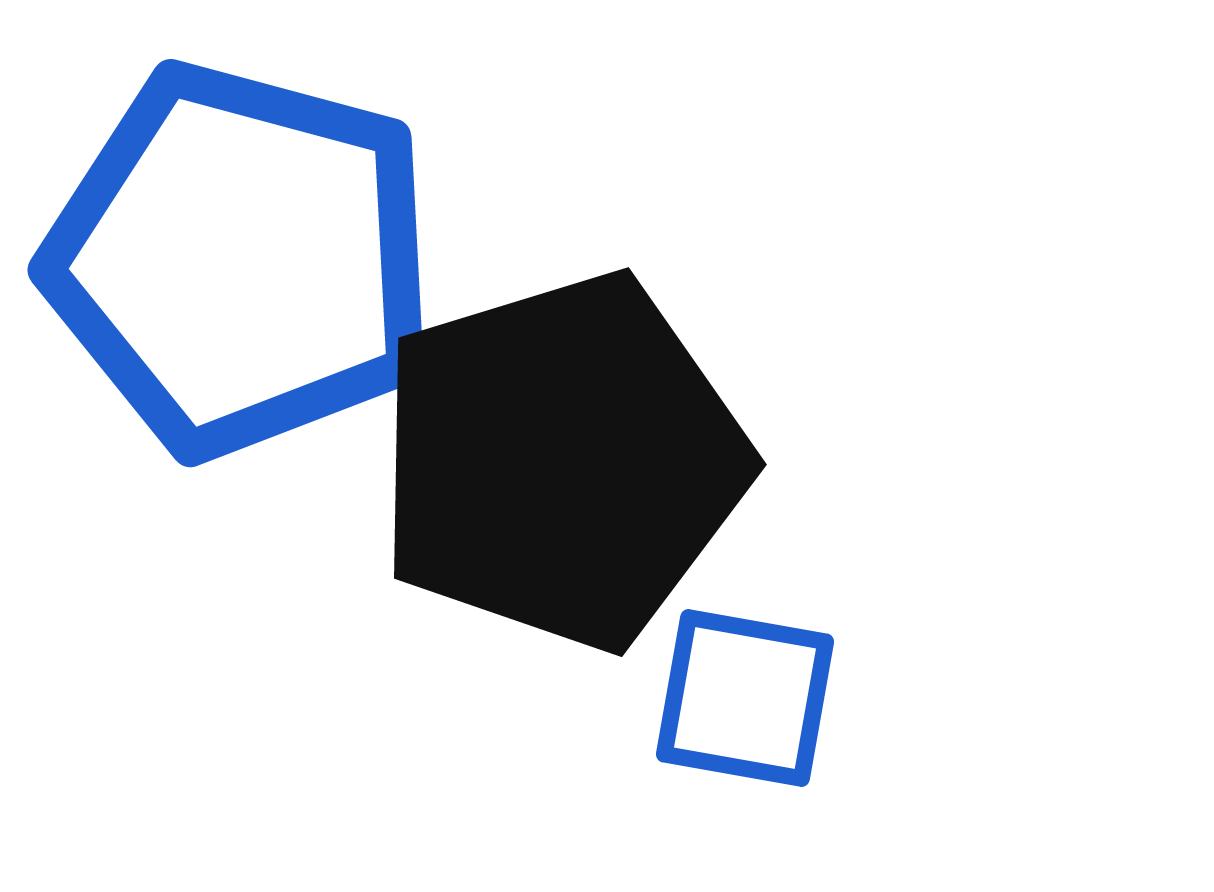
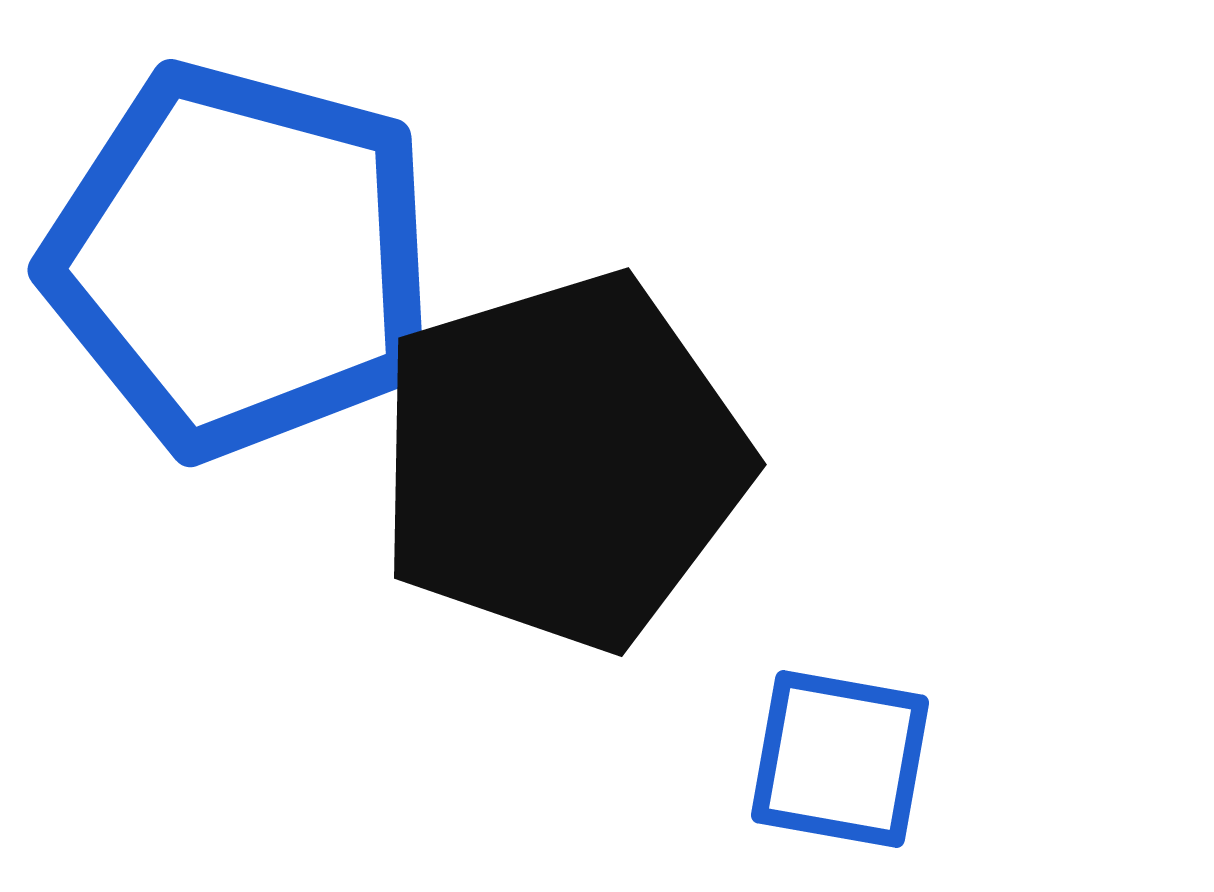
blue square: moved 95 px right, 61 px down
